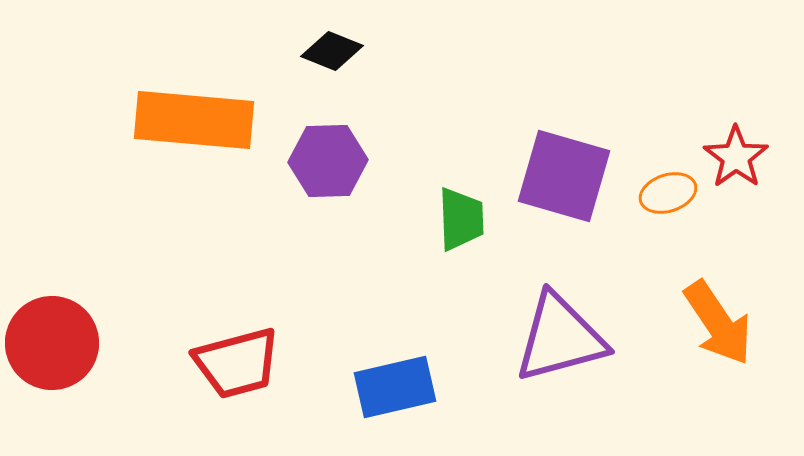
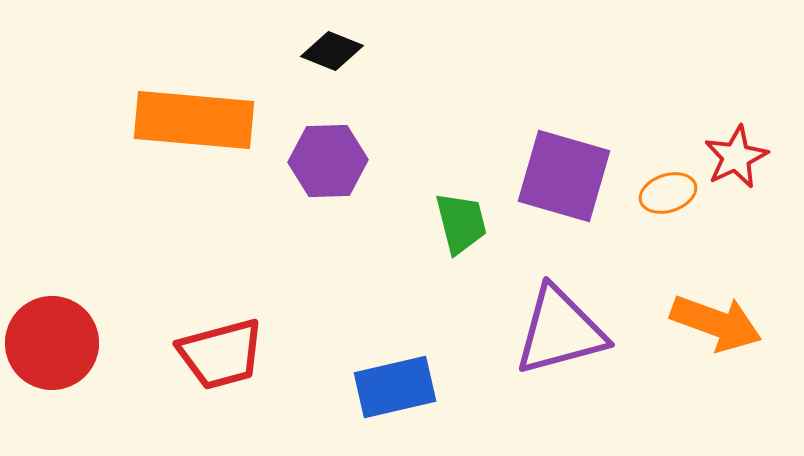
red star: rotated 10 degrees clockwise
green trapezoid: moved 4 px down; rotated 12 degrees counterclockwise
orange arrow: moved 2 px left; rotated 36 degrees counterclockwise
purple triangle: moved 7 px up
red trapezoid: moved 16 px left, 9 px up
